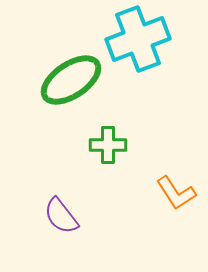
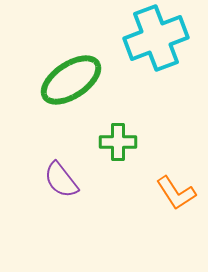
cyan cross: moved 18 px right, 1 px up
green cross: moved 10 px right, 3 px up
purple semicircle: moved 36 px up
